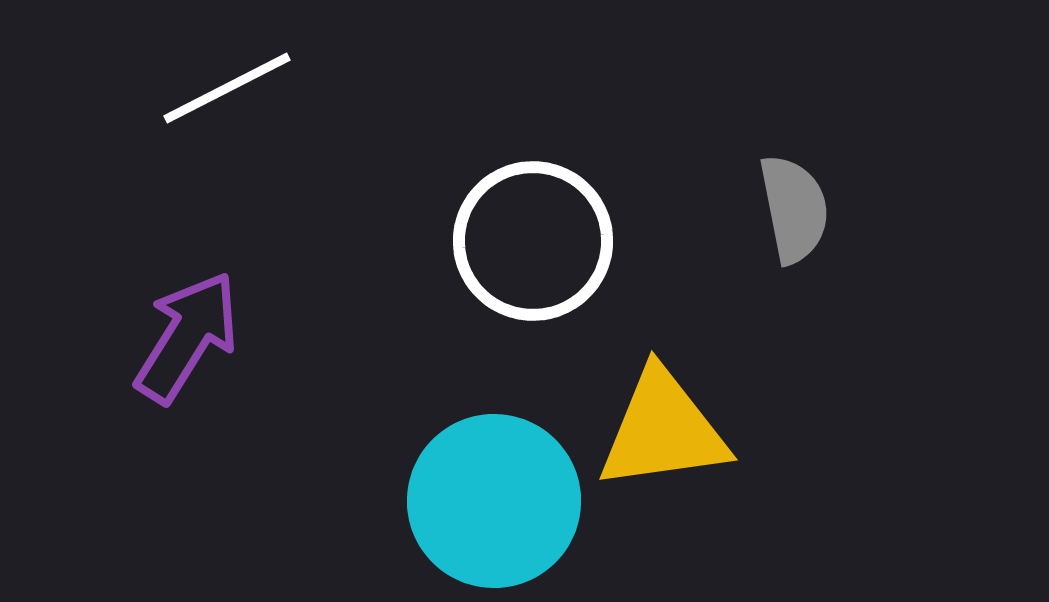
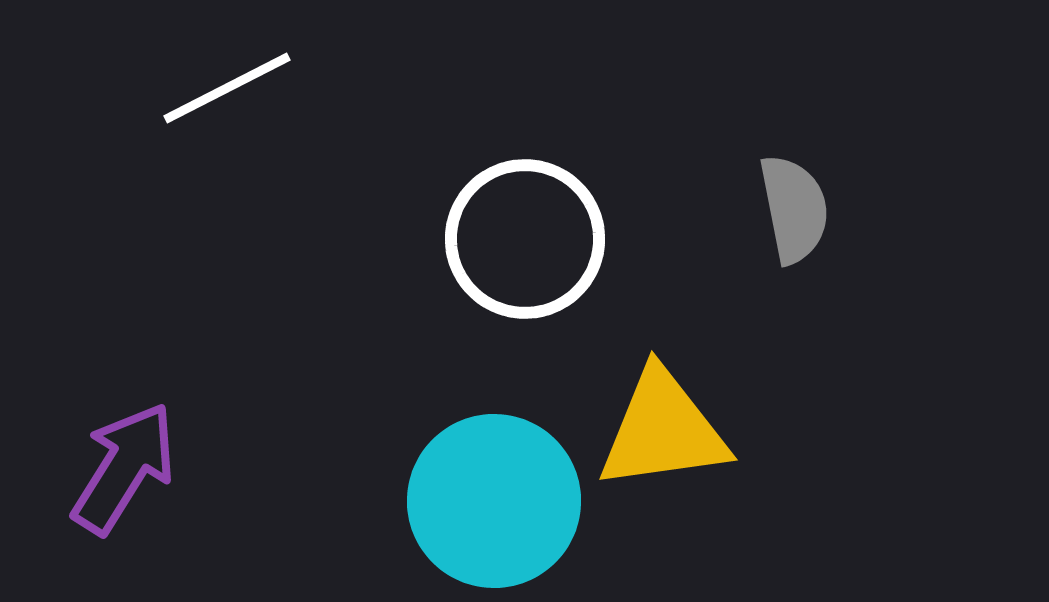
white circle: moved 8 px left, 2 px up
purple arrow: moved 63 px left, 131 px down
